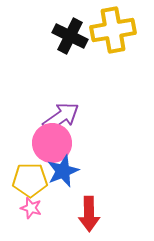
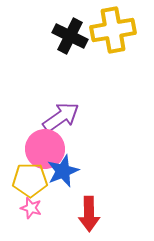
pink circle: moved 7 px left, 6 px down
